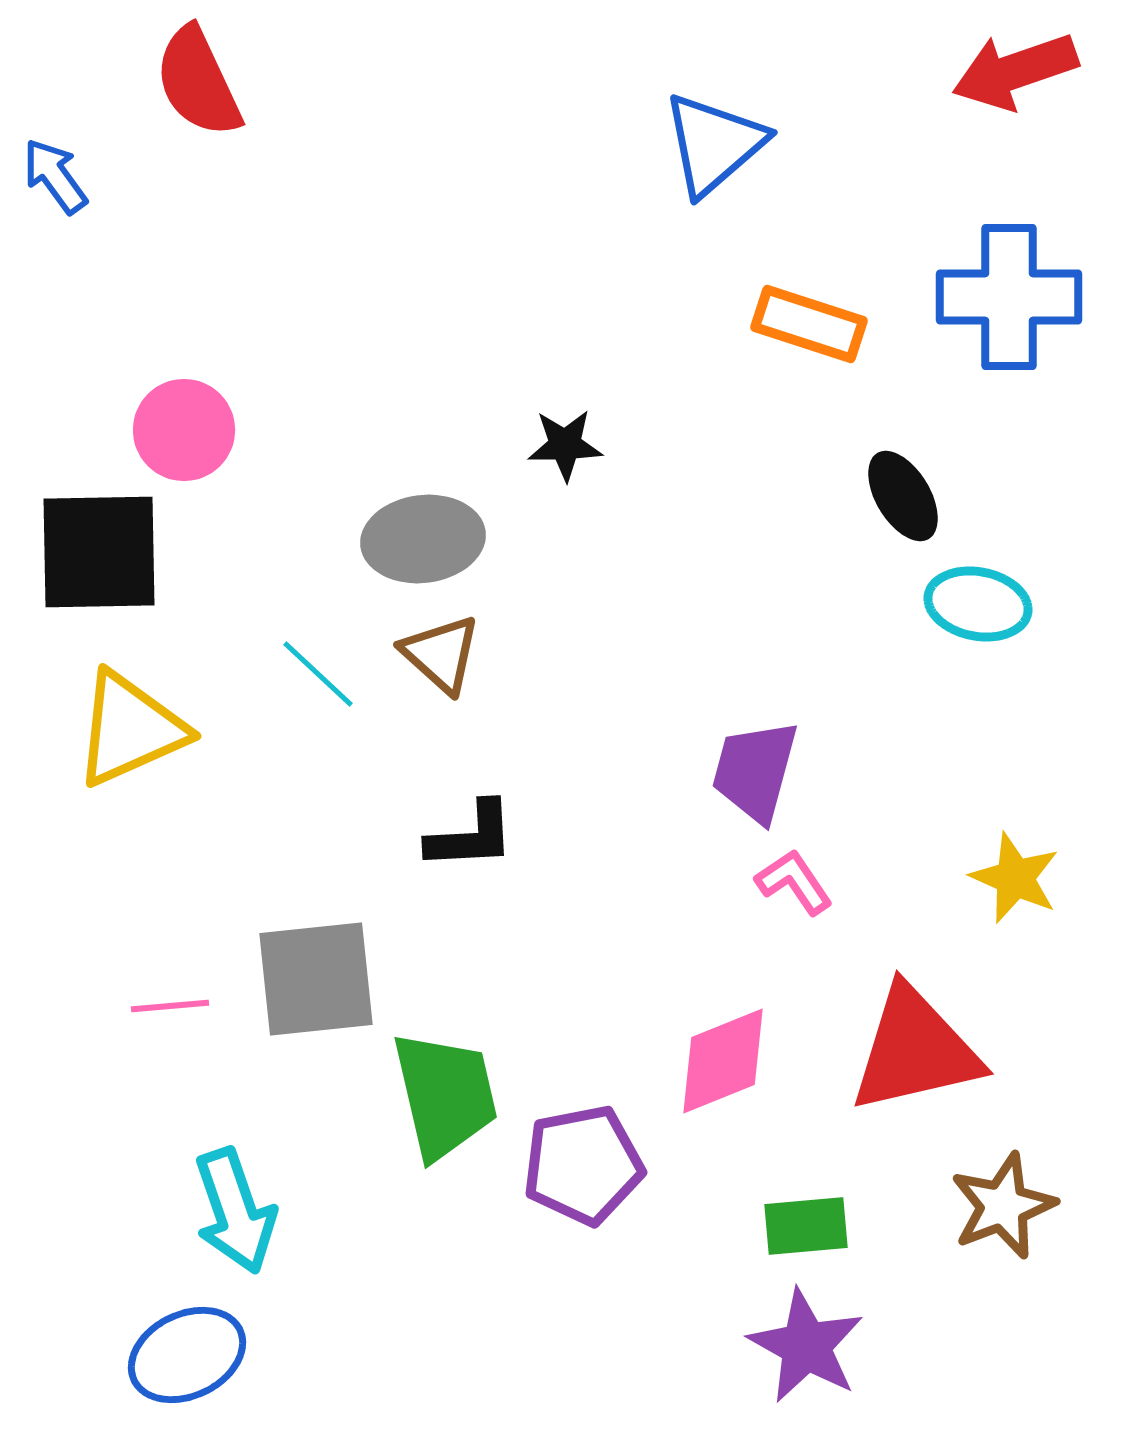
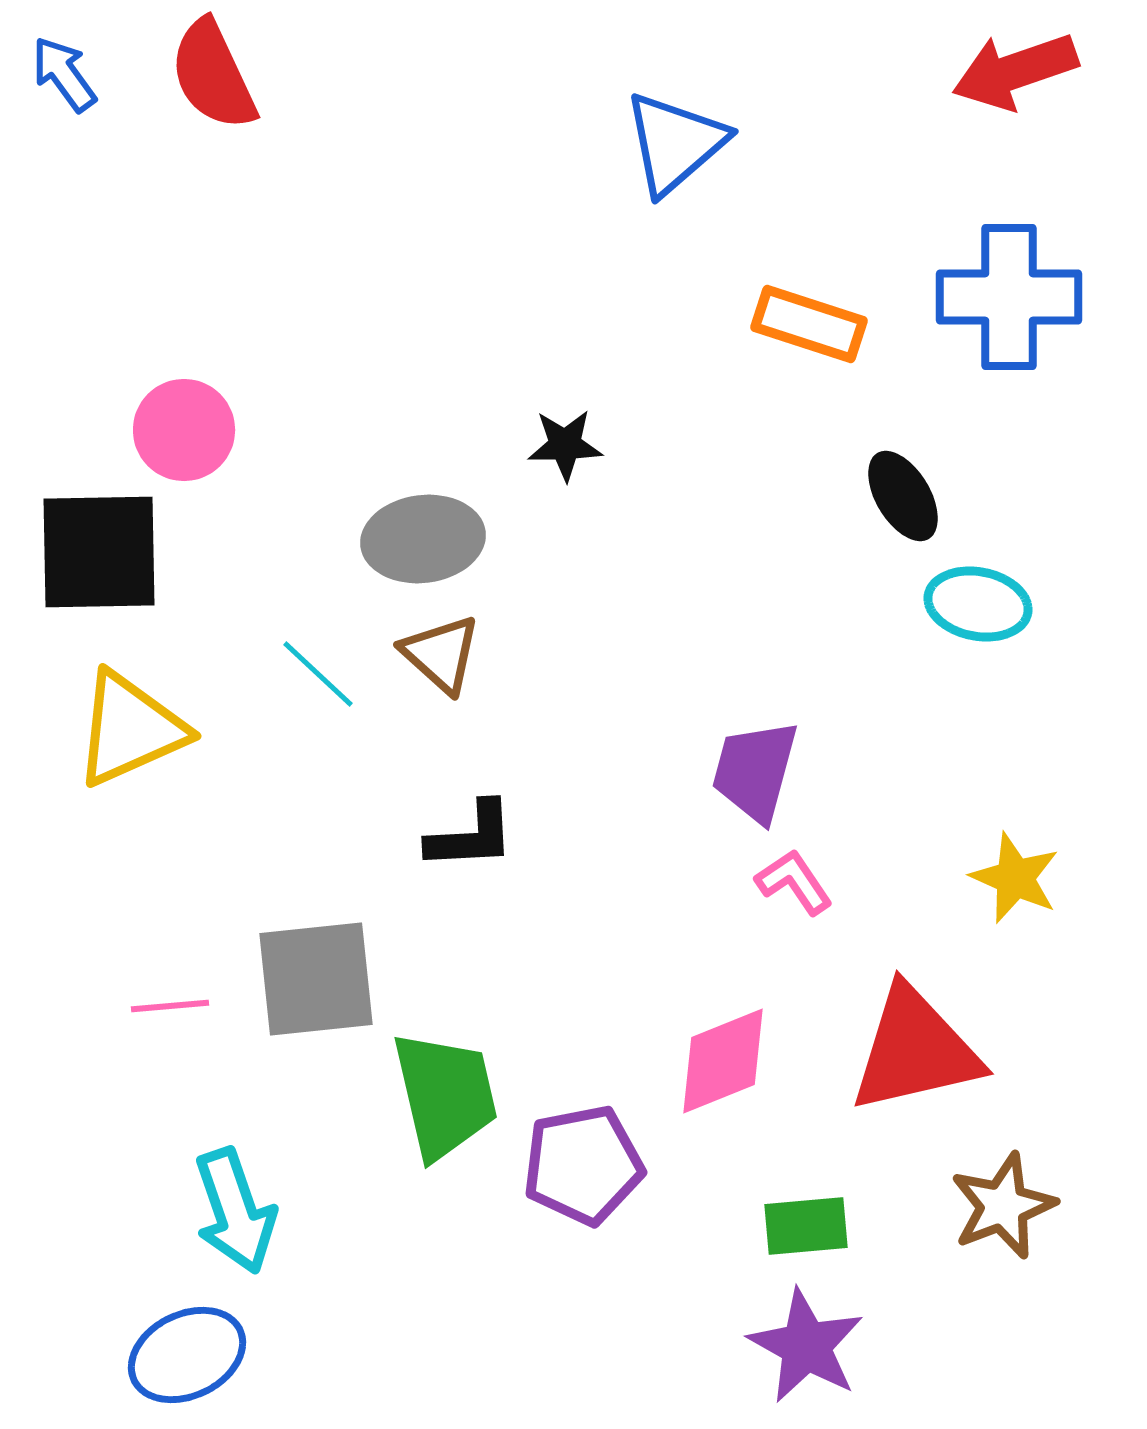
red semicircle: moved 15 px right, 7 px up
blue triangle: moved 39 px left, 1 px up
blue arrow: moved 9 px right, 102 px up
